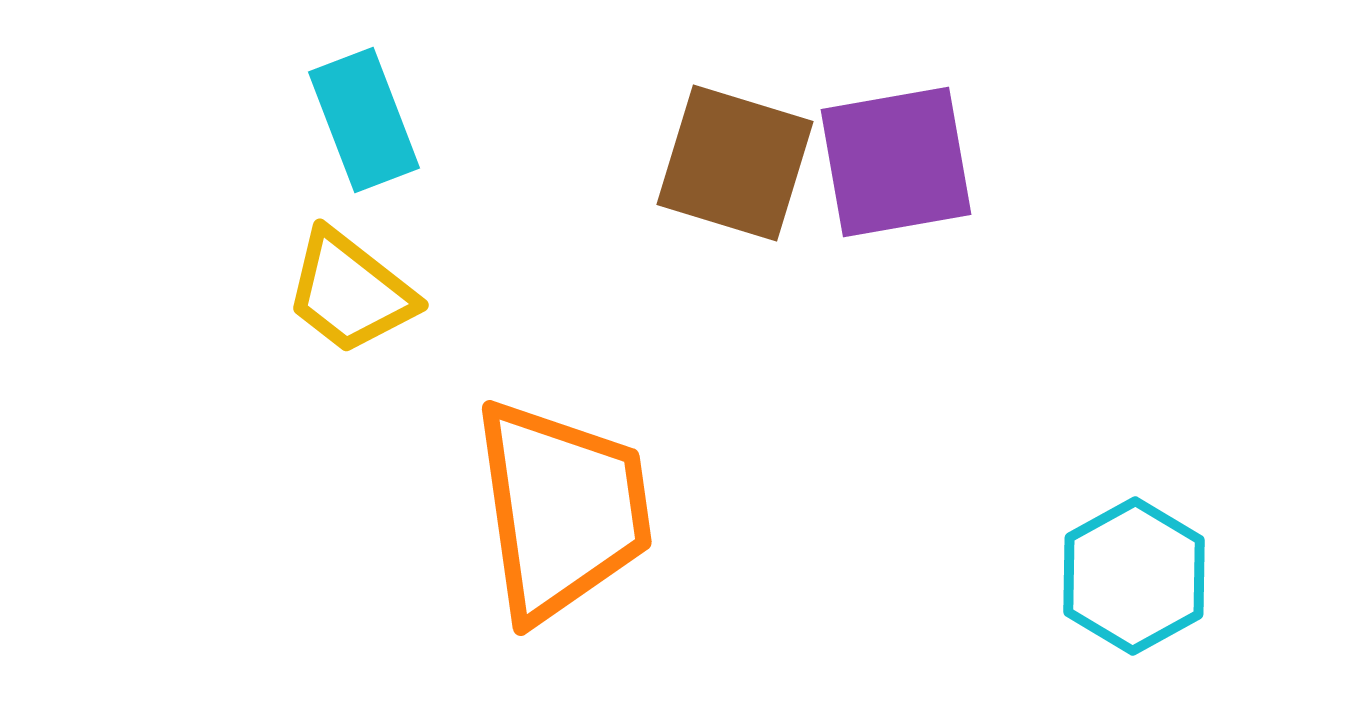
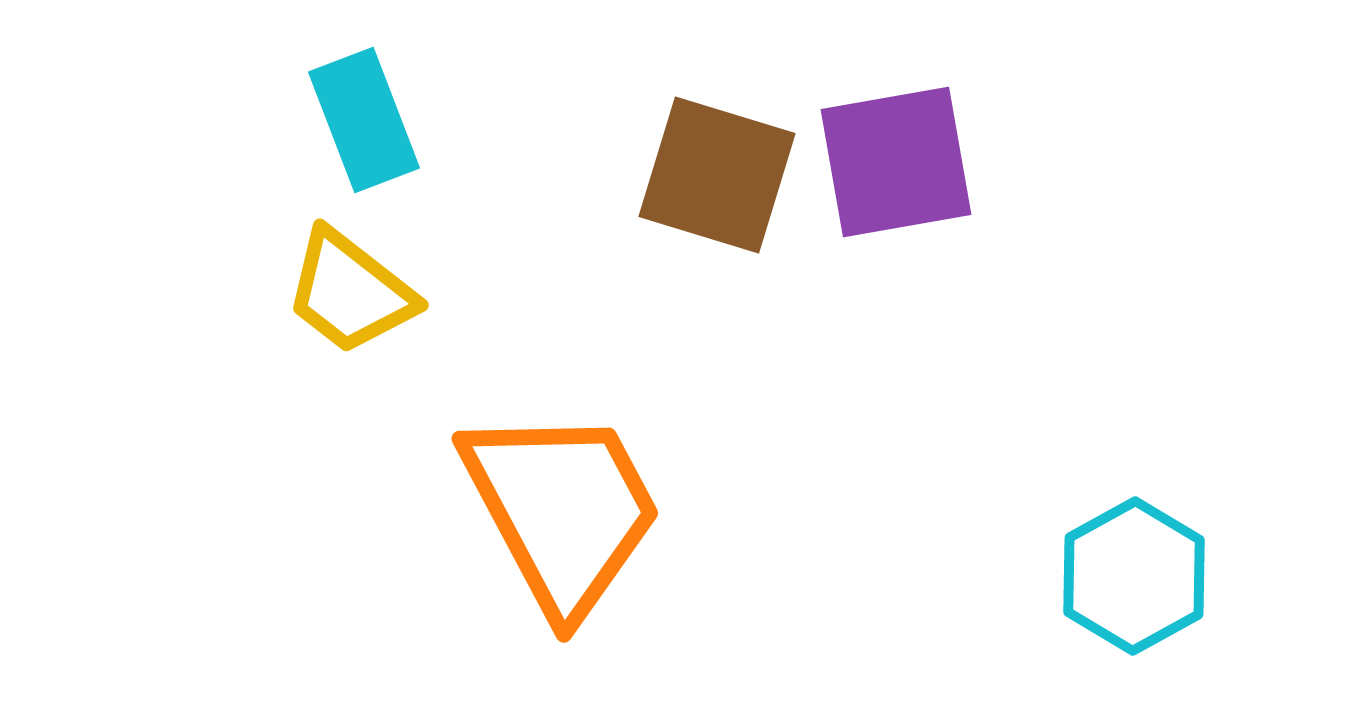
brown square: moved 18 px left, 12 px down
orange trapezoid: rotated 20 degrees counterclockwise
